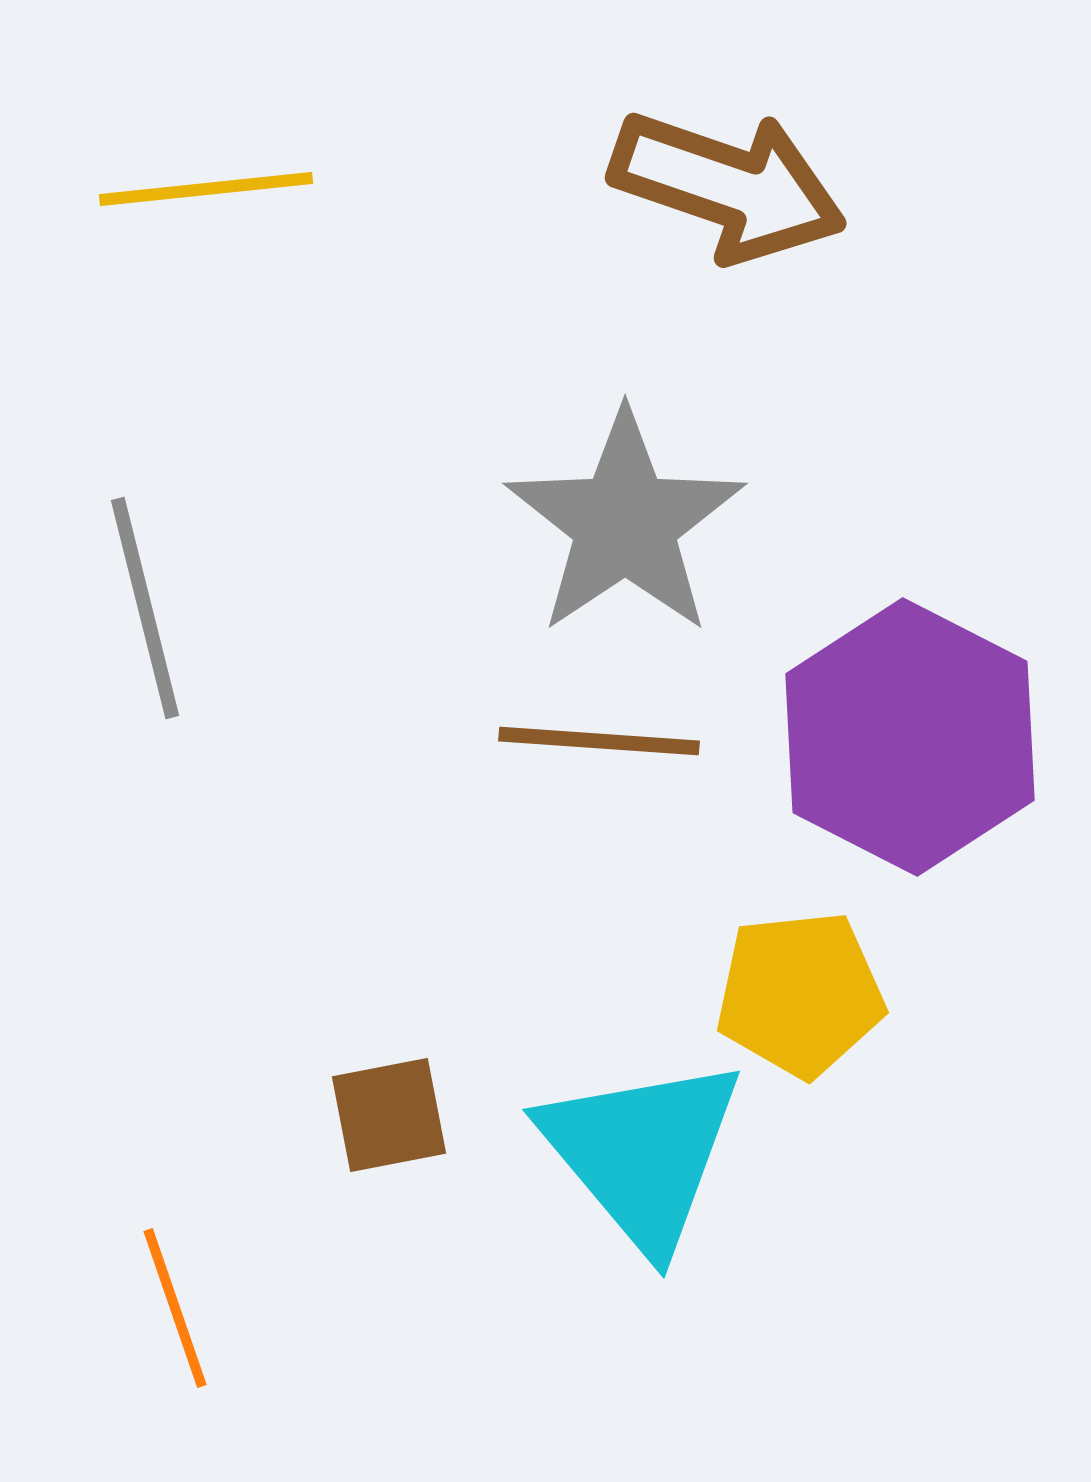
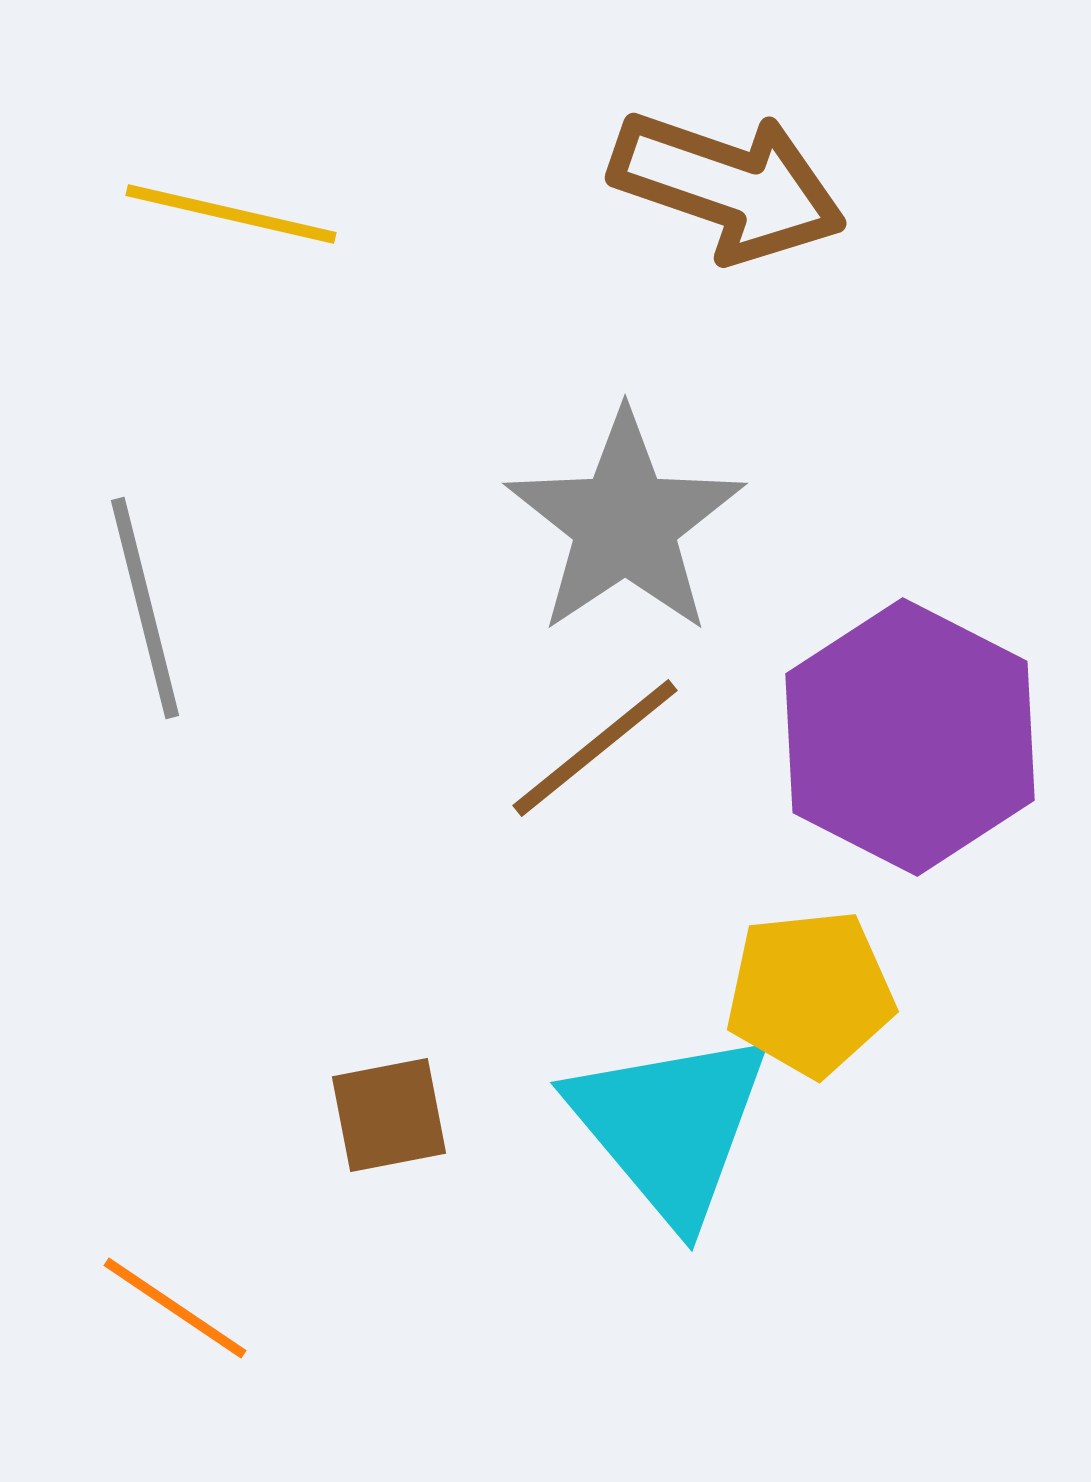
yellow line: moved 25 px right, 25 px down; rotated 19 degrees clockwise
brown line: moved 4 px left, 7 px down; rotated 43 degrees counterclockwise
yellow pentagon: moved 10 px right, 1 px up
cyan triangle: moved 28 px right, 27 px up
orange line: rotated 37 degrees counterclockwise
